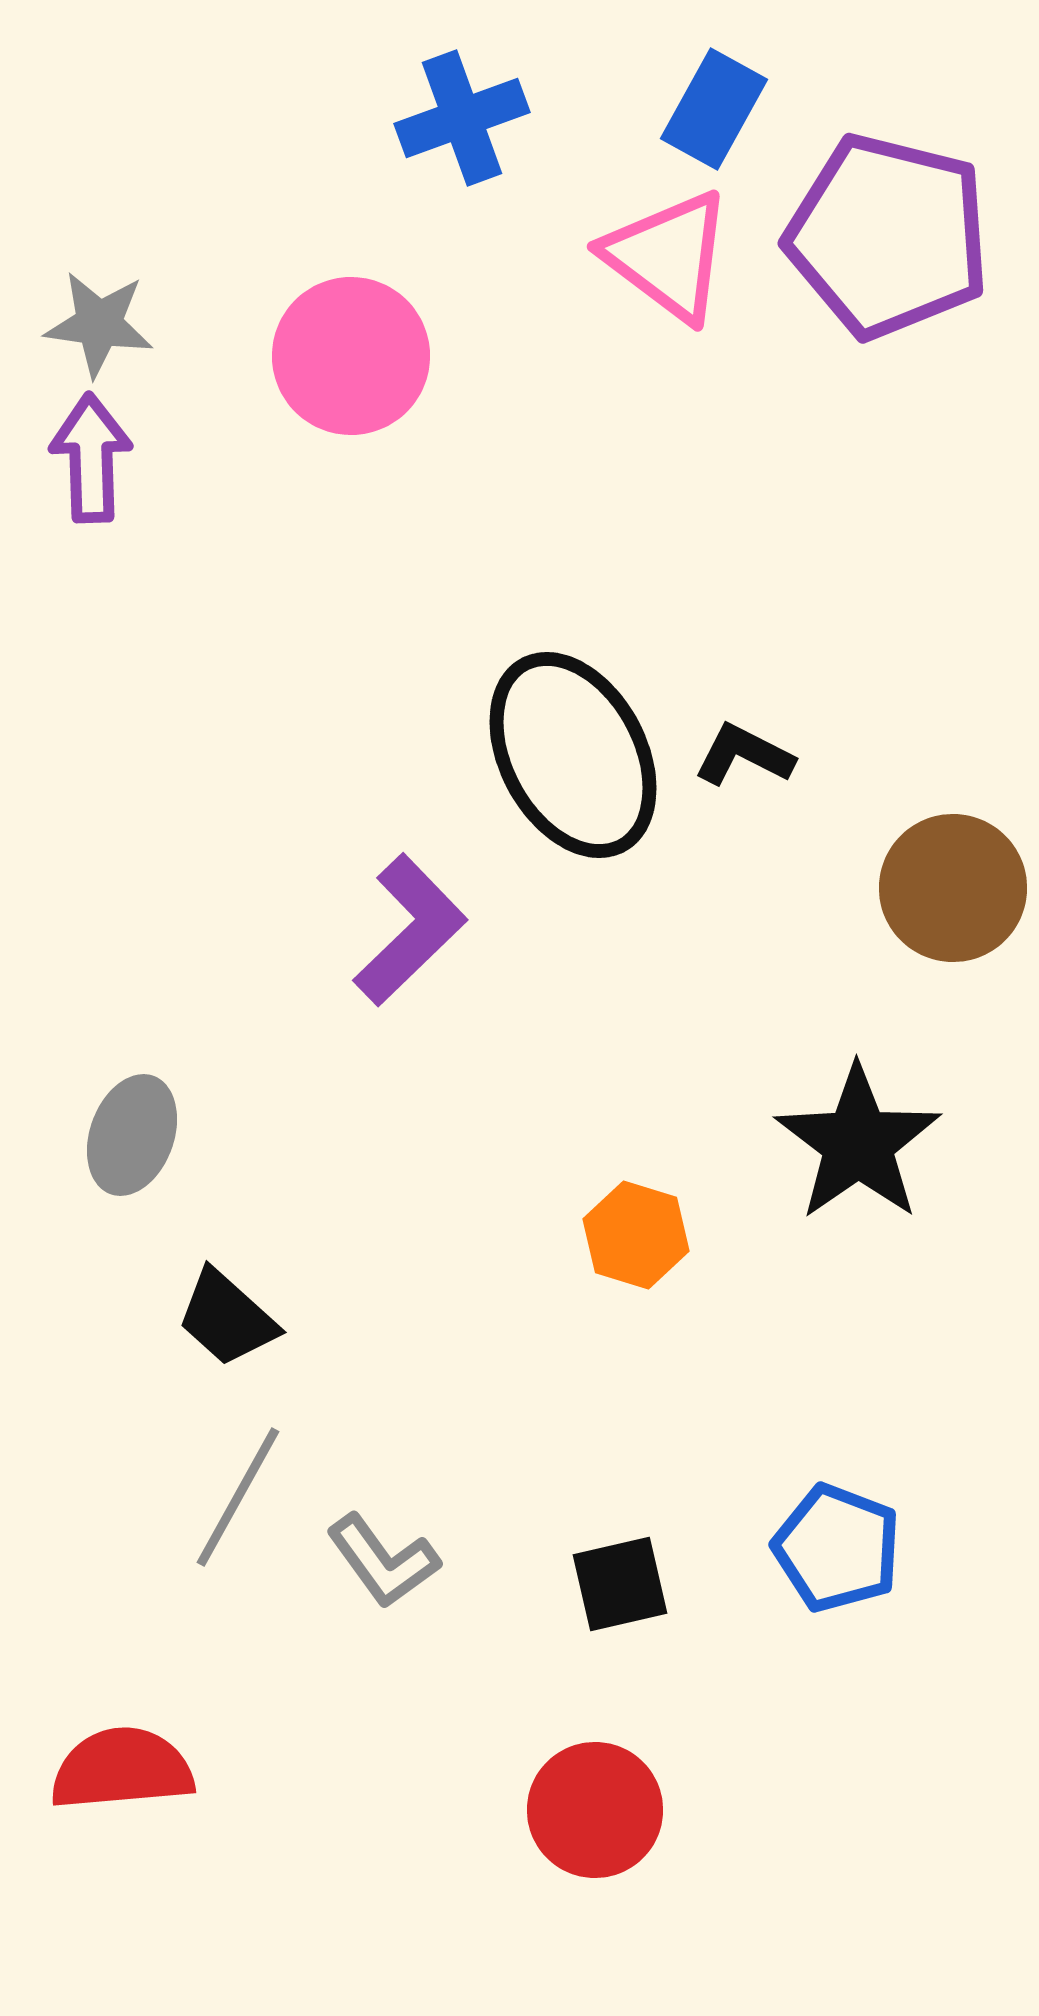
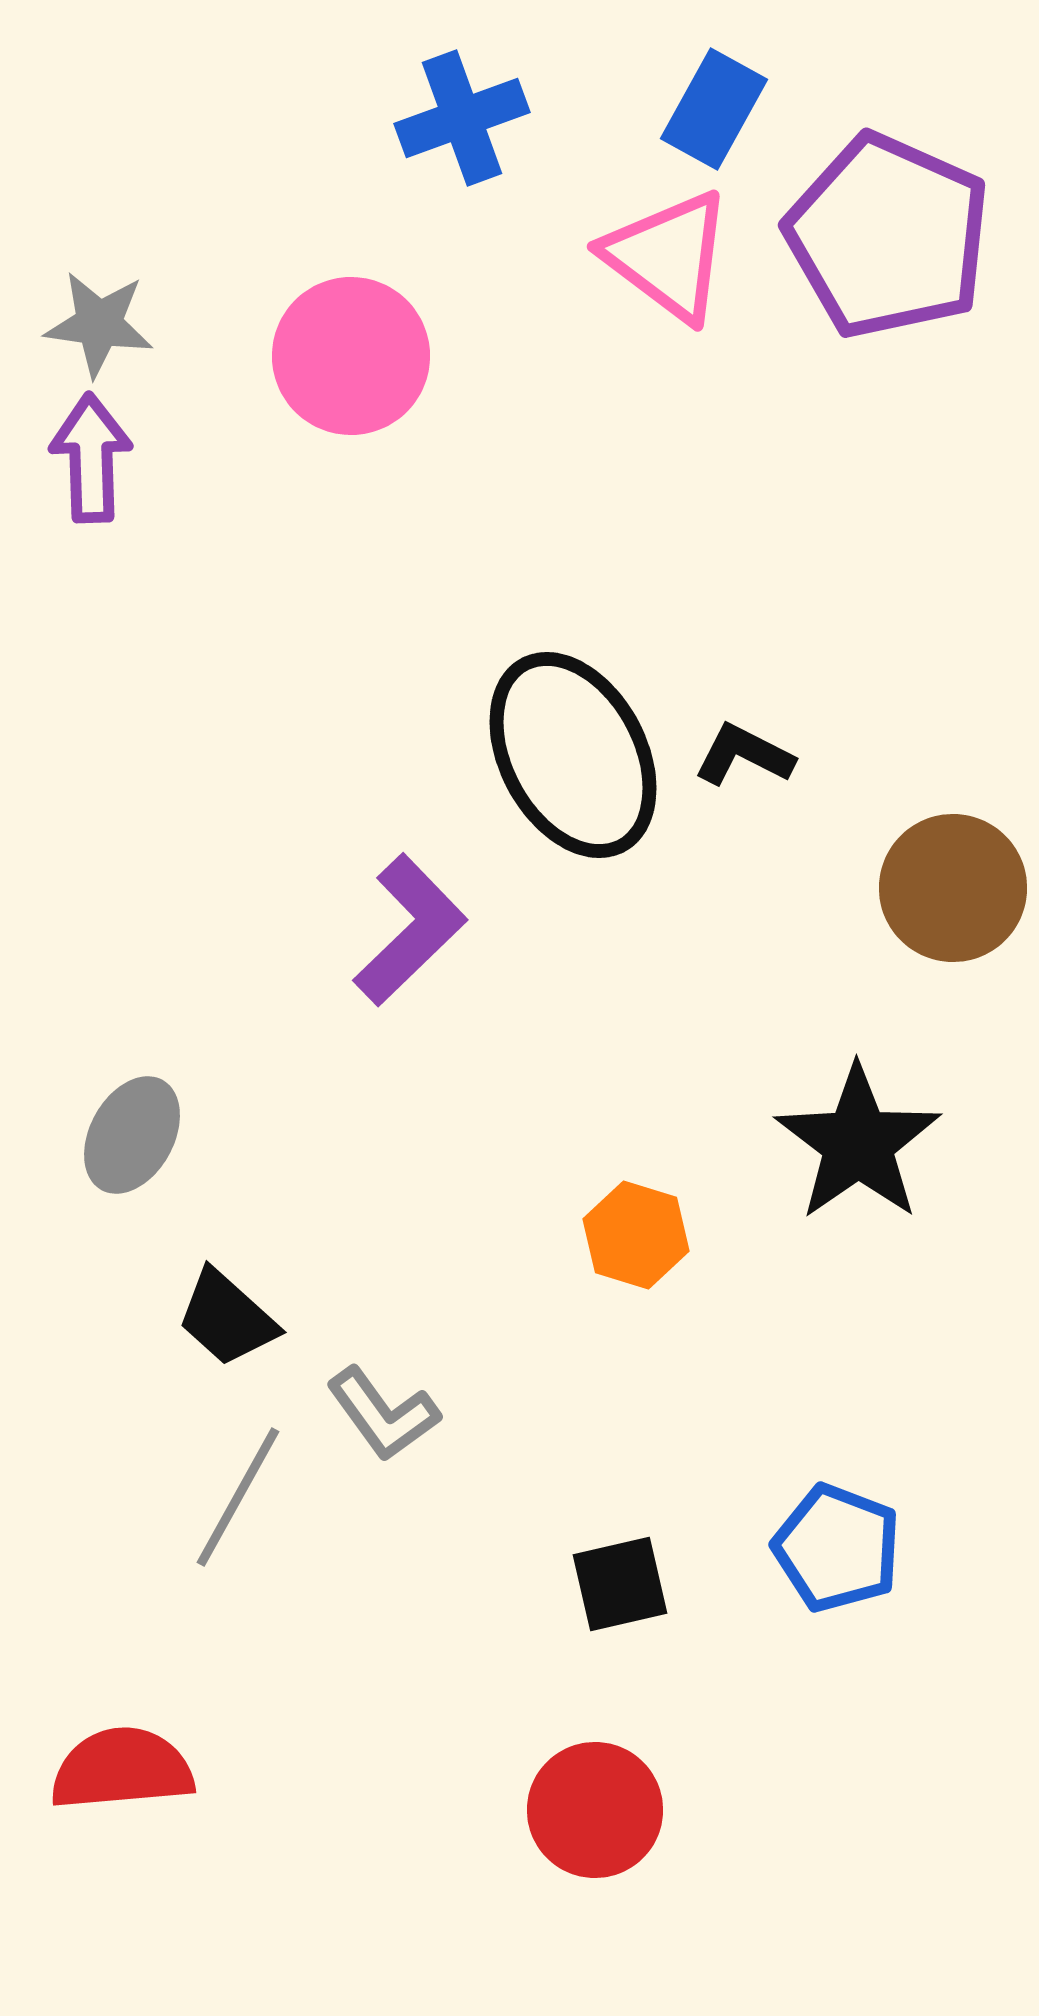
purple pentagon: rotated 10 degrees clockwise
gray ellipse: rotated 9 degrees clockwise
gray L-shape: moved 147 px up
